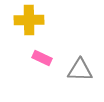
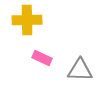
yellow cross: moved 2 px left
